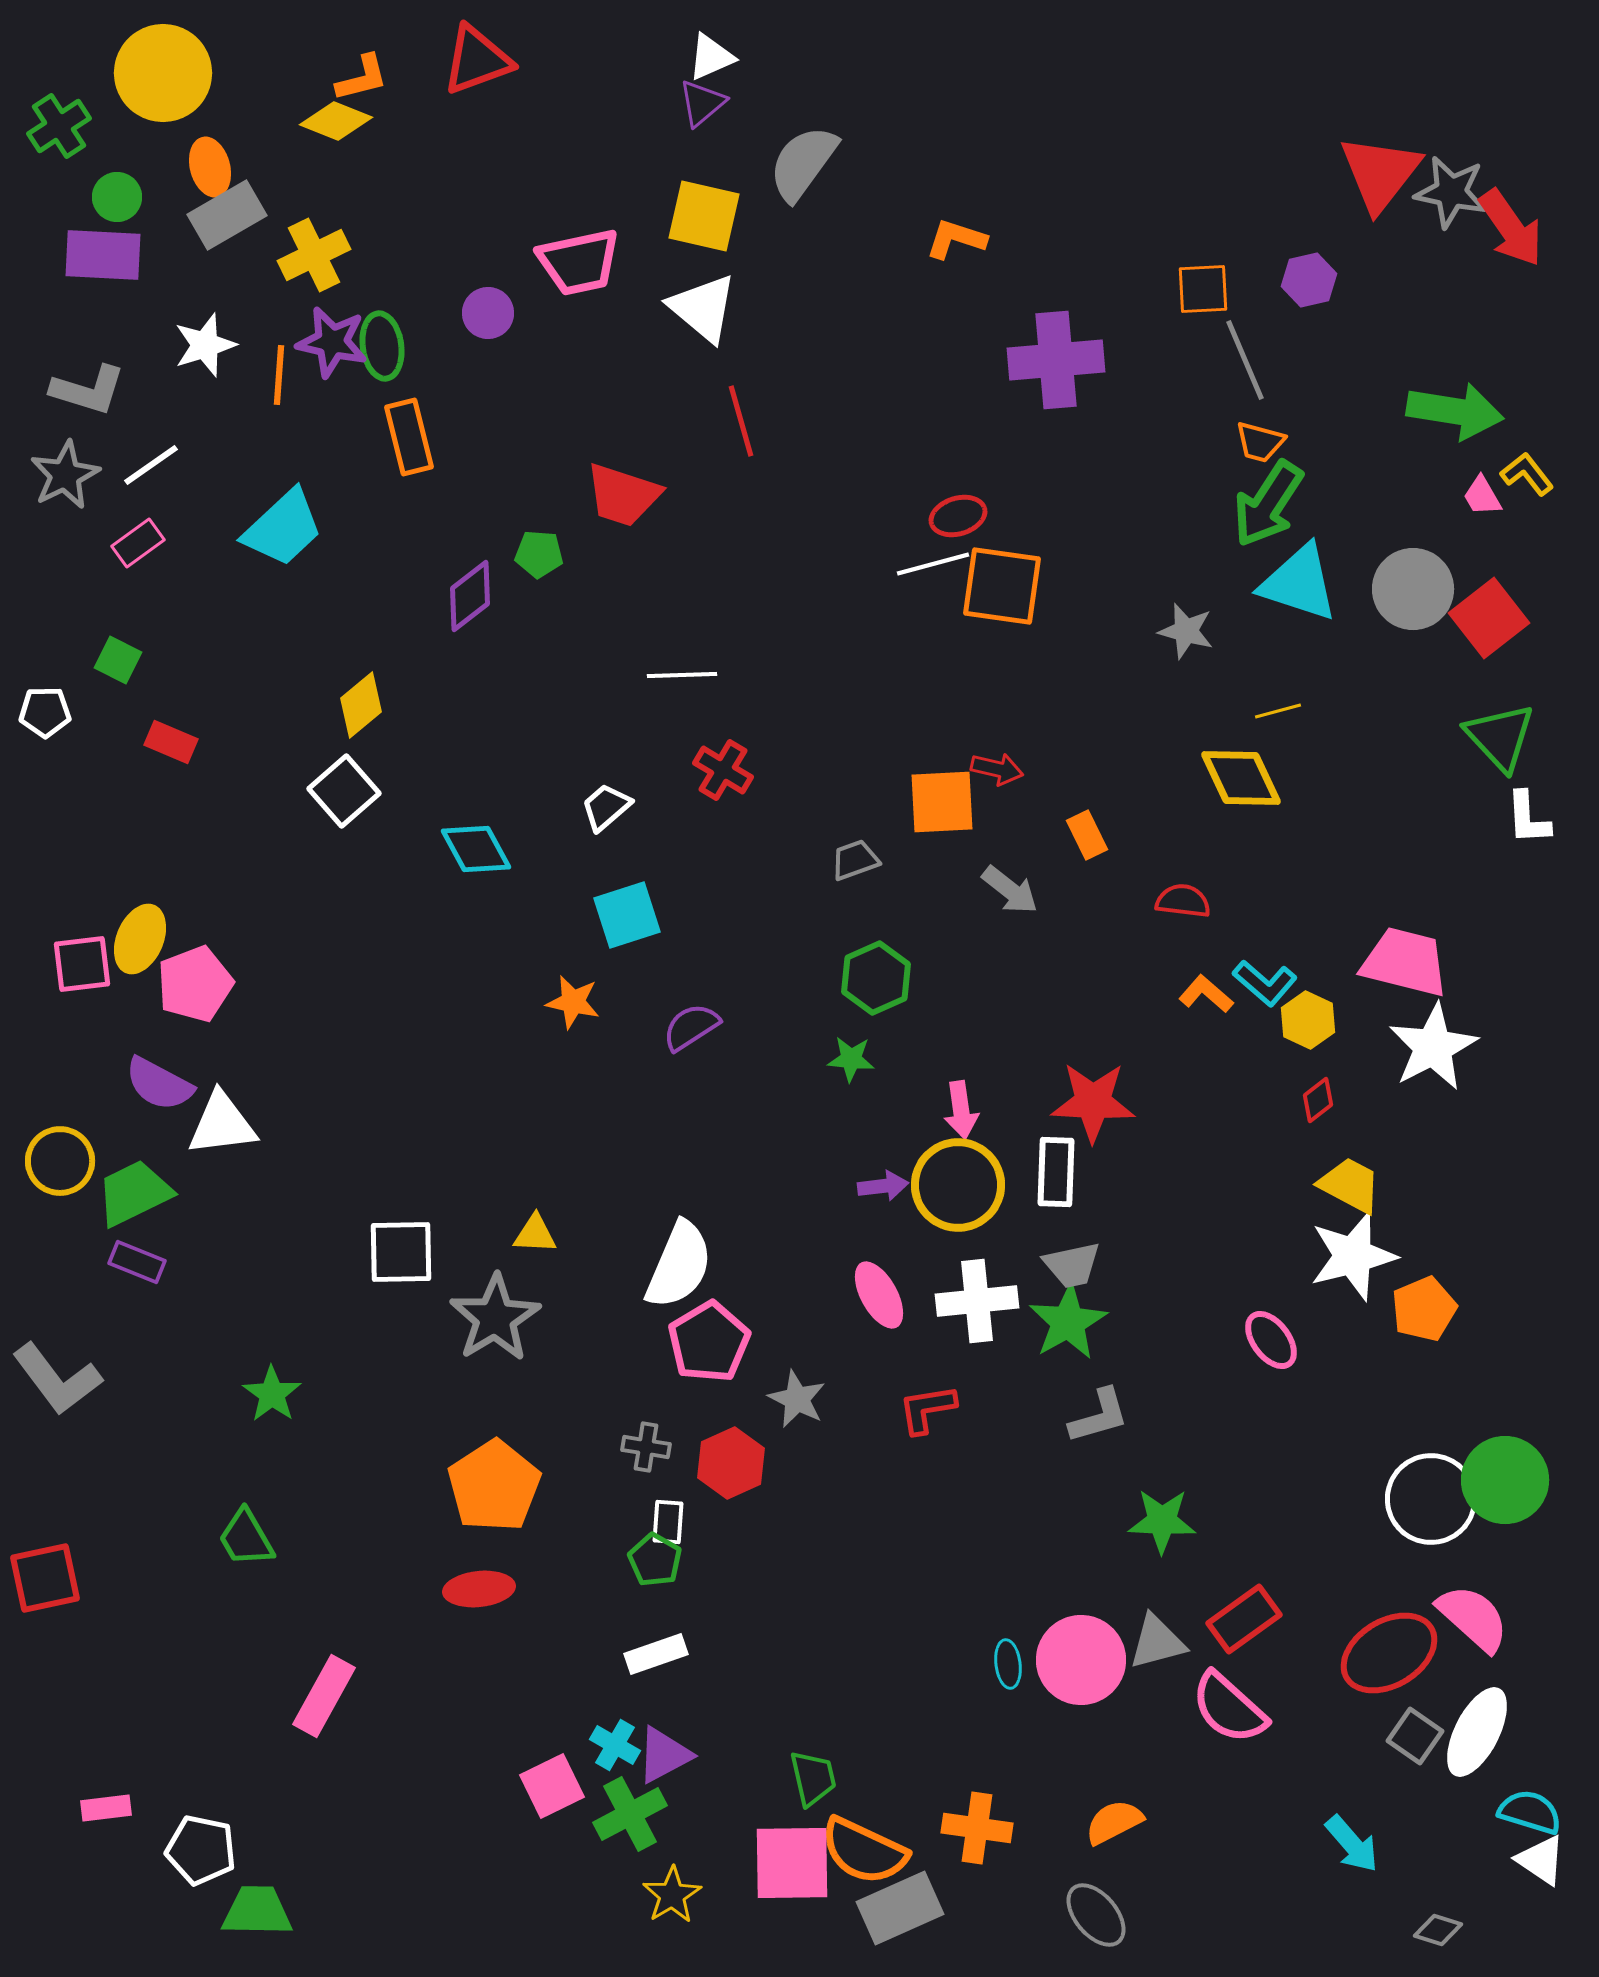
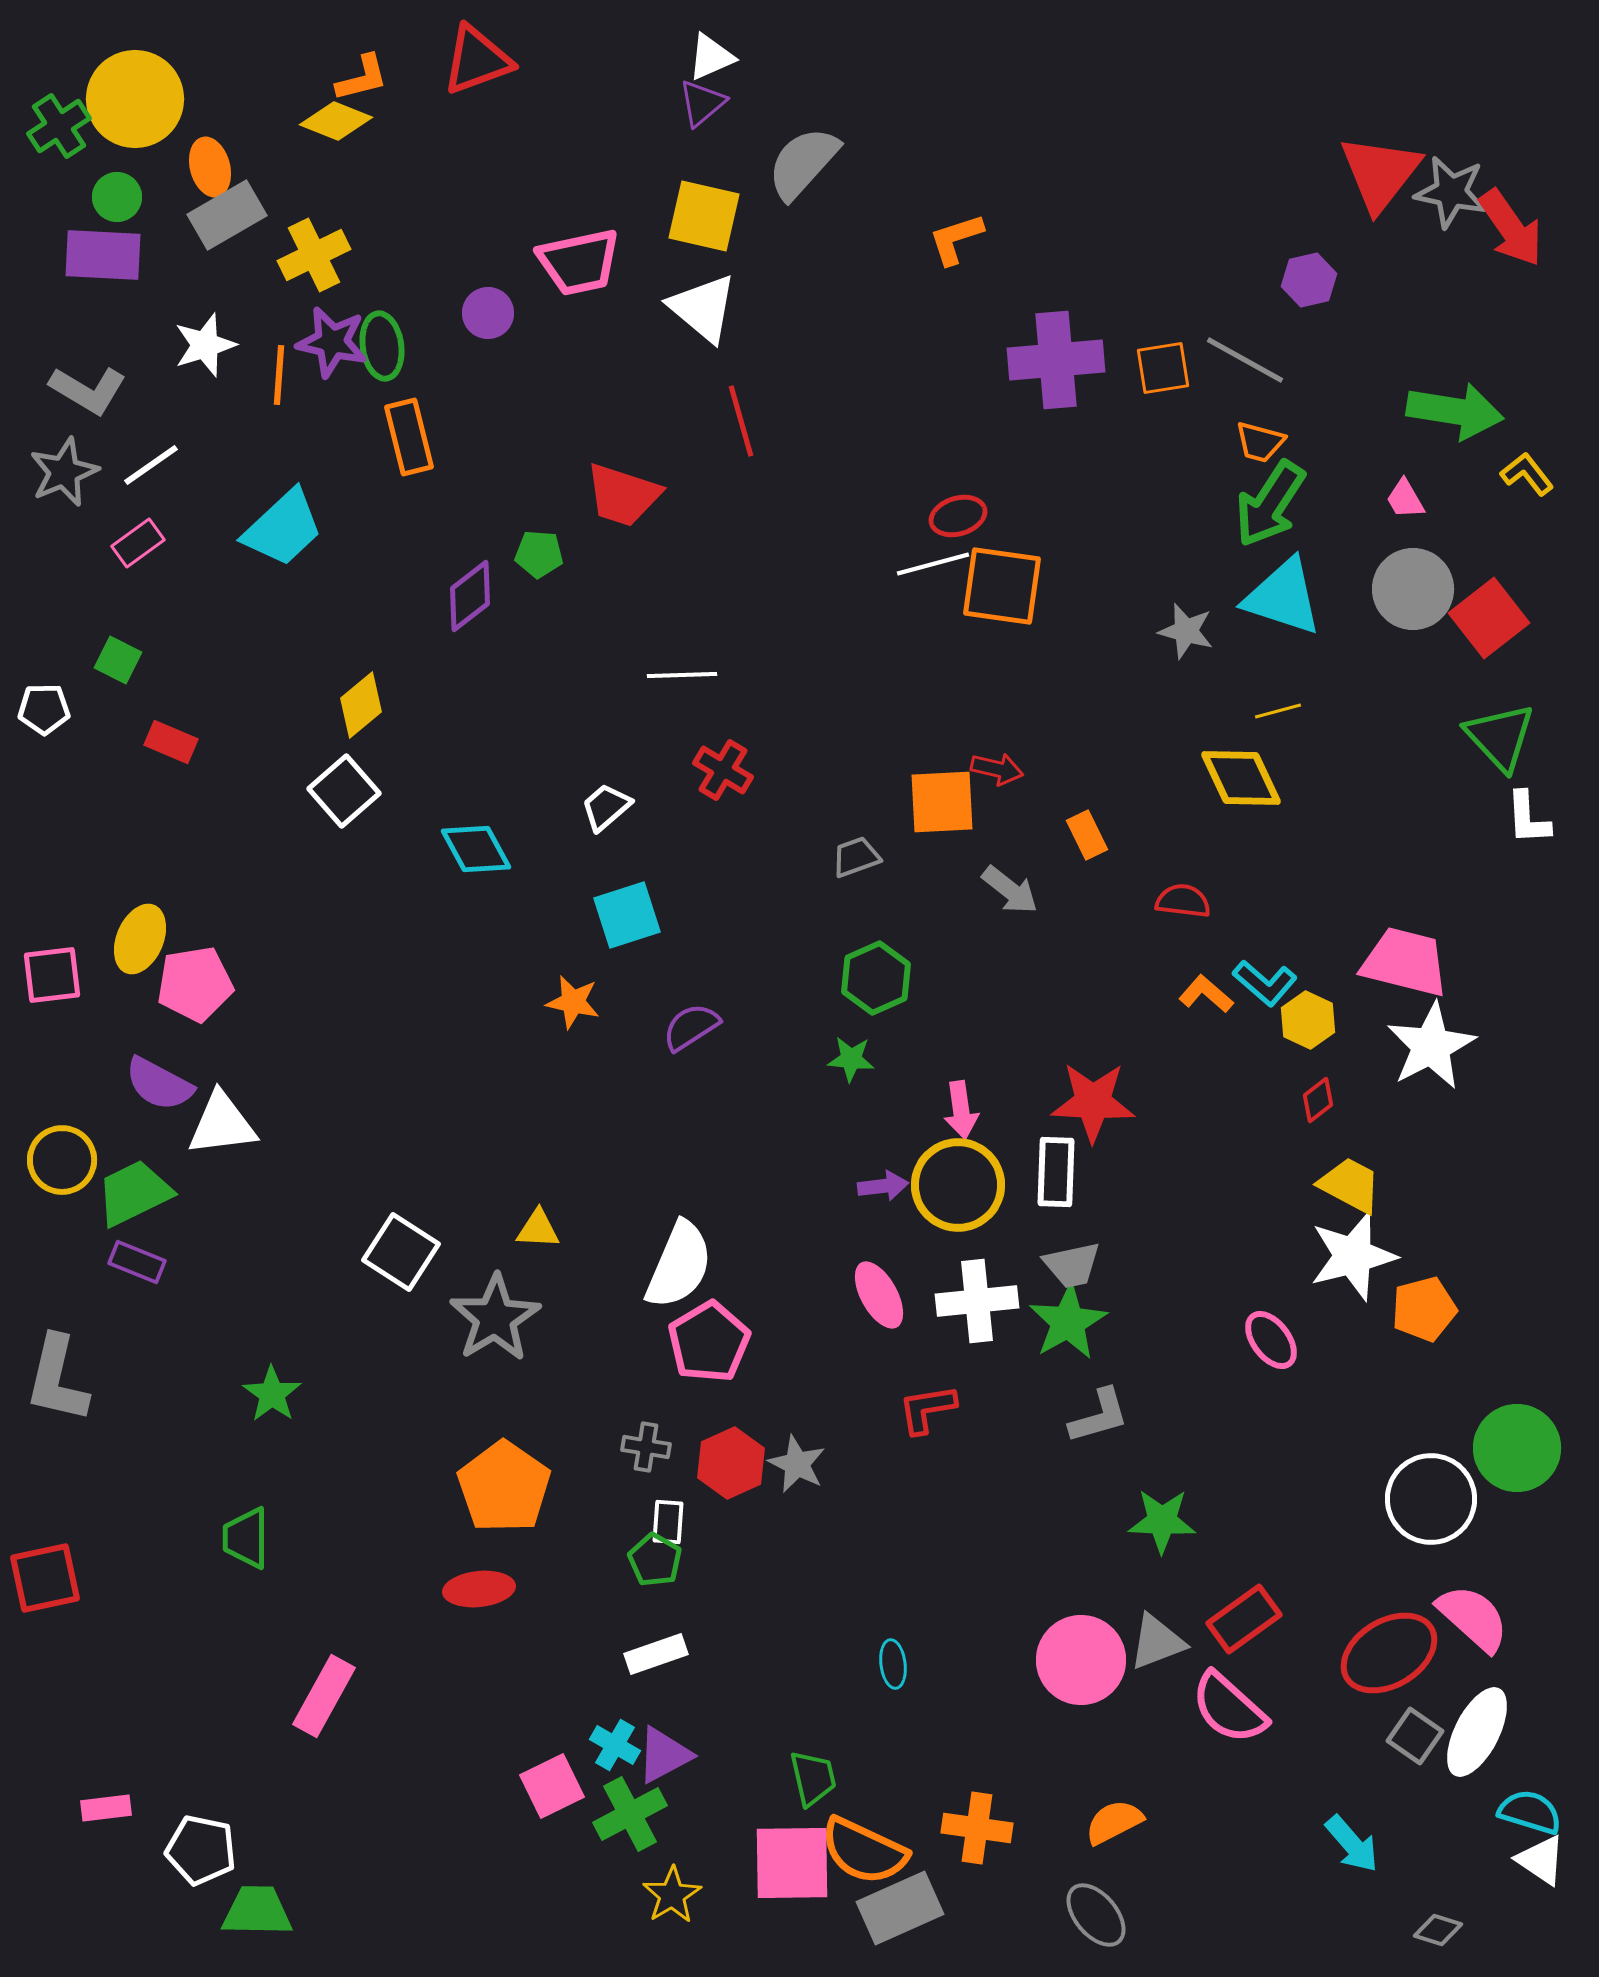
yellow circle at (163, 73): moved 28 px left, 26 px down
gray semicircle at (803, 163): rotated 6 degrees clockwise
orange L-shape at (956, 239): rotated 36 degrees counterclockwise
orange square at (1203, 289): moved 40 px left, 79 px down; rotated 6 degrees counterclockwise
gray line at (1245, 360): rotated 38 degrees counterclockwise
gray L-shape at (88, 390): rotated 14 degrees clockwise
gray star at (65, 475): moved 1 px left, 3 px up; rotated 4 degrees clockwise
pink trapezoid at (1482, 496): moved 77 px left, 3 px down
green arrow at (1268, 504): moved 2 px right
cyan triangle at (1299, 583): moved 16 px left, 14 px down
white pentagon at (45, 712): moved 1 px left, 3 px up
gray trapezoid at (855, 860): moved 1 px right, 3 px up
pink square at (82, 964): moved 30 px left, 11 px down
pink pentagon at (195, 984): rotated 12 degrees clockwise
white star at (1433, 1047): moved 2 px left, 1 px up
yellow circle at (60, 1161): moved 2 px right, 1 px up
yellow triangle at (535, 1234): moved 3 px right, 5 px up
white square at (401, 1252): rotated 34 degrees clockwise
orange pentagon at (1424, 1309): rotated 8 degrees clockwise
gray L-shape at (57, 1379): rotated 50 degrees clockwise
gray star at (797, 1399): moved 65 px down
green circle at (1505, 1480): moved 12 px right, 32 px up
orange pentagon at (494, 1486): moved 10 px right, 1 px down; rotated 4 degrees counterclockwise
green trapezoid at (246, 1538): rotated 30 degrees clockwise
gray triangle at (1157, 1642): rotated 6 degrees counterclockwise
cyan ellipse at (1008, 1664): moved 115 px left
